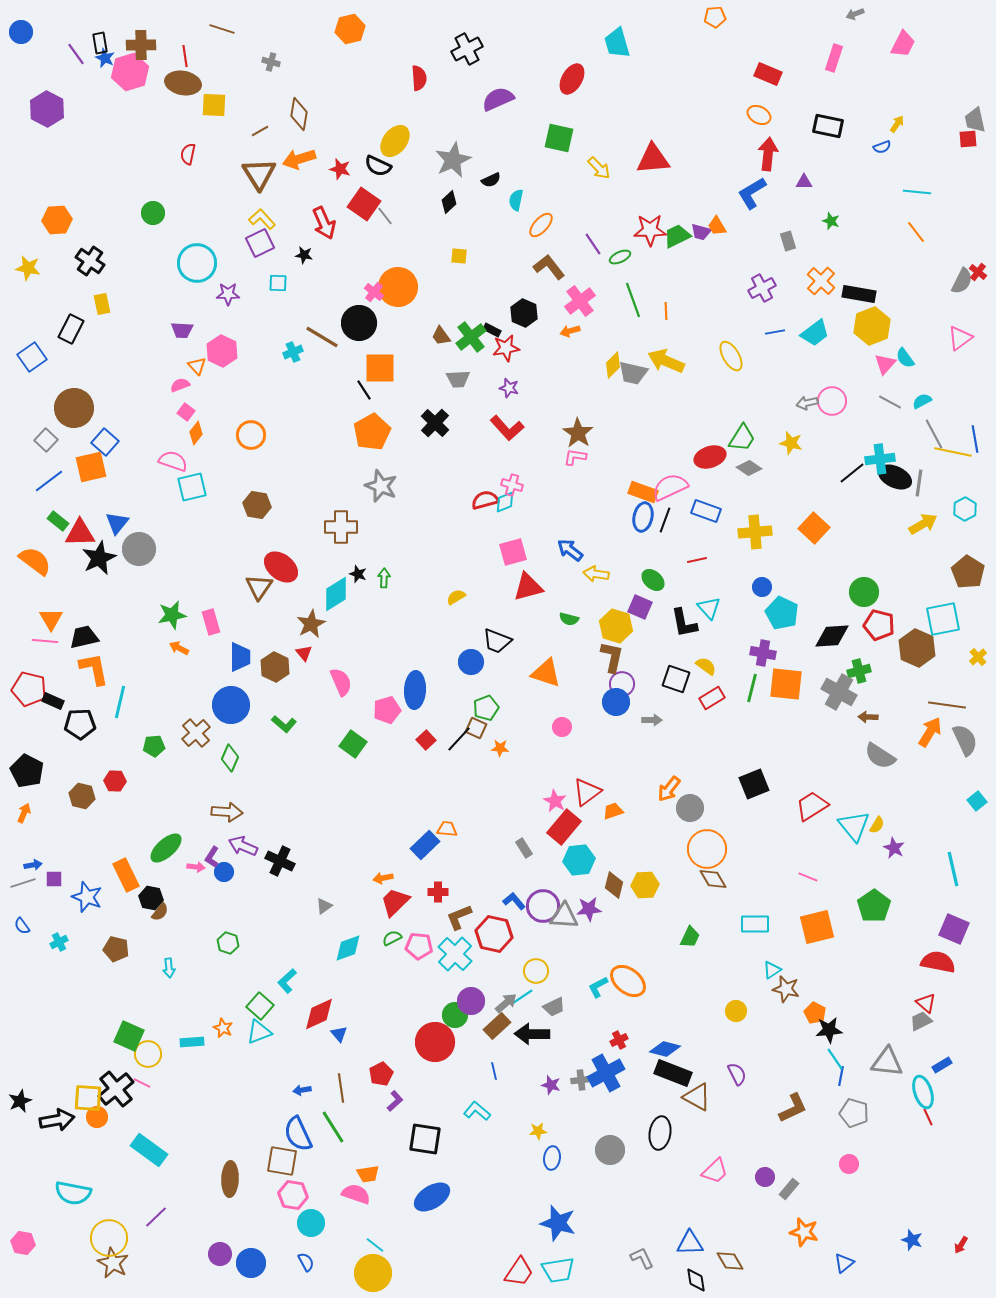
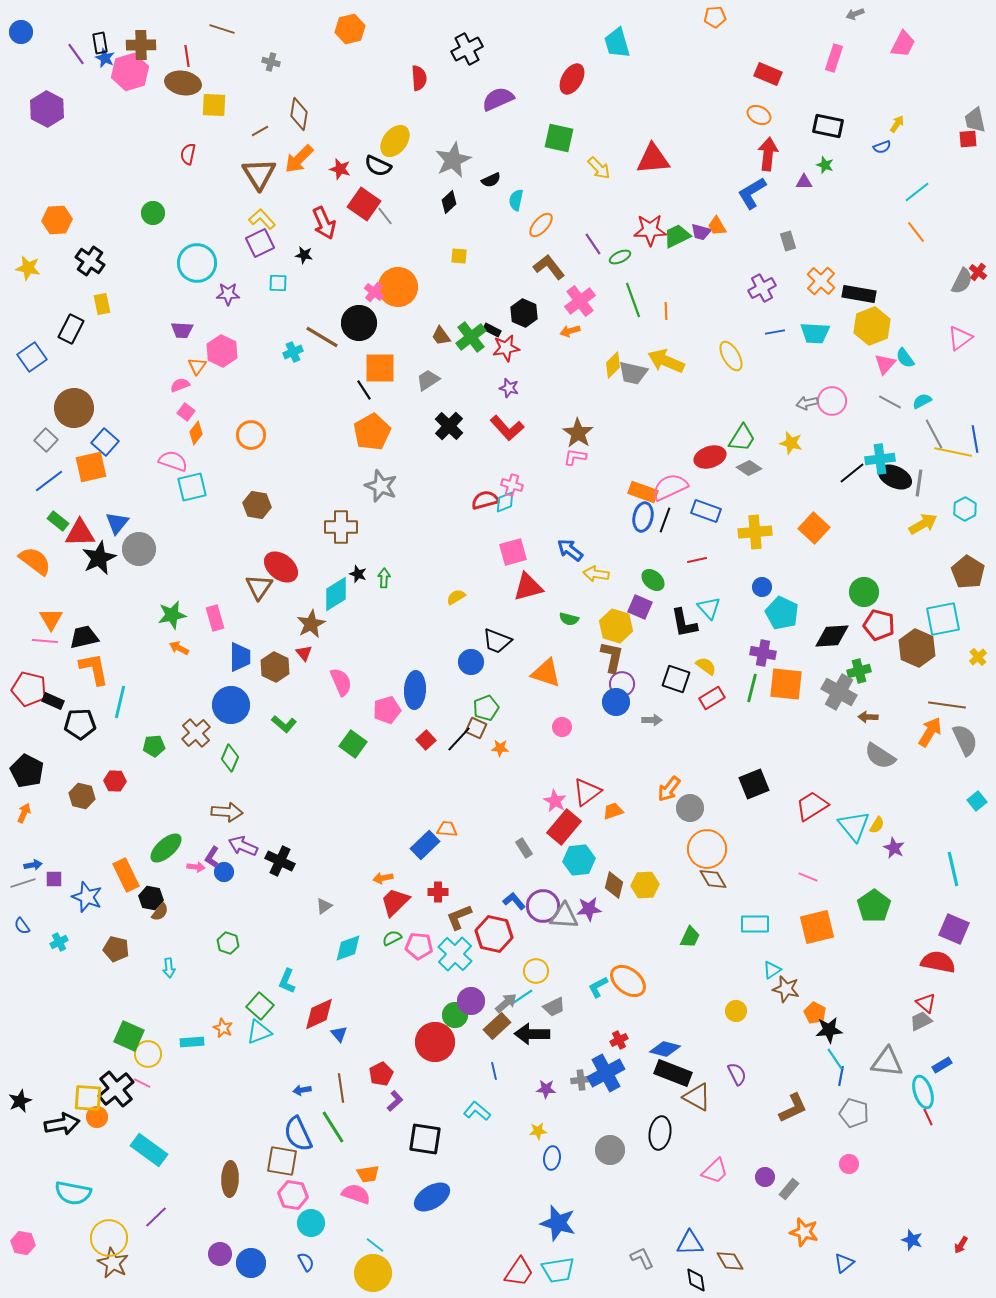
red line at (185, 56): moved 2 px right
orange arrow at (299, 159): rotated 28 degrees counterclockwise
cyan line at (917, 192): rotated 44 degrees counterclockwise
green star at (831, 221): moved 6 px left, 56 px up
cyan trapezoid at (815, 333): rotated 40 degrees clockwise
orange triangle at (197, 366): rotated 18 degrees clockwise
gray trapezoid at (458, 379): moved 30 px left, 1 px down; rotated 150 degrees clockwise
black cross at (435, 423): moved 14 px right, 3 px down
pink rectangle at (211, 622): moved 4 px right, 4 px up
cyan L-shape at (287, 981): rotated 25 degrees counterclockwise
purple star at (551, 1085): moved 5 px left, 4 px down; rotated 12 degrees counterclockwise
black arrow at (57, 1120): moved 5 px right, 4 px down
